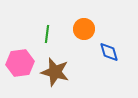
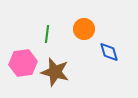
pink hexagon: moved 3 px right
